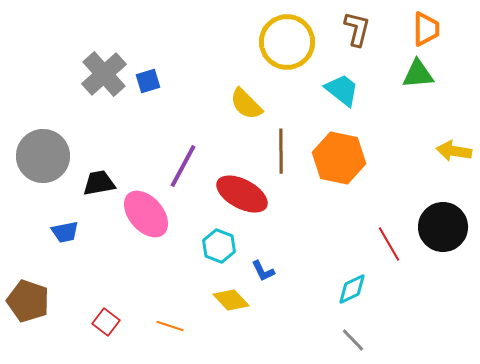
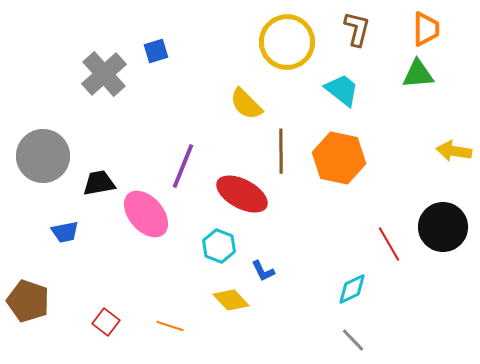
blue square: moved 8 px right, 30 px up
purple line: rotated 6 degrees counterclockwise
